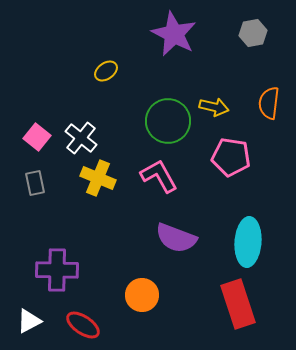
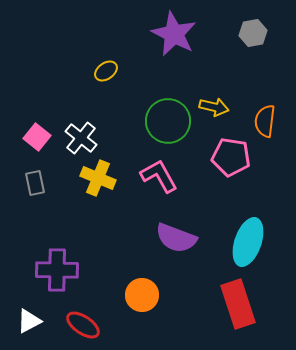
orange semicircle: moved 4 px left, 18 px down
cyan ellipse: rotated 15 degrees clockwise
